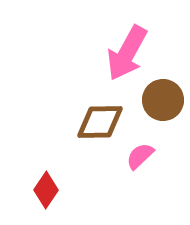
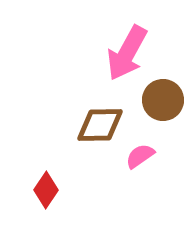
brown diamond: moved 3 px down
pink semicircle: rotated 8 degrees clockwise
